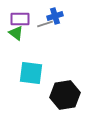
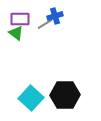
gray line: rotated 14 degrees counterclockwise
cyan square: moved 25 px down; rotated 35 degrees clockwise
black hexagon: rotated 8 degrees clockwise
